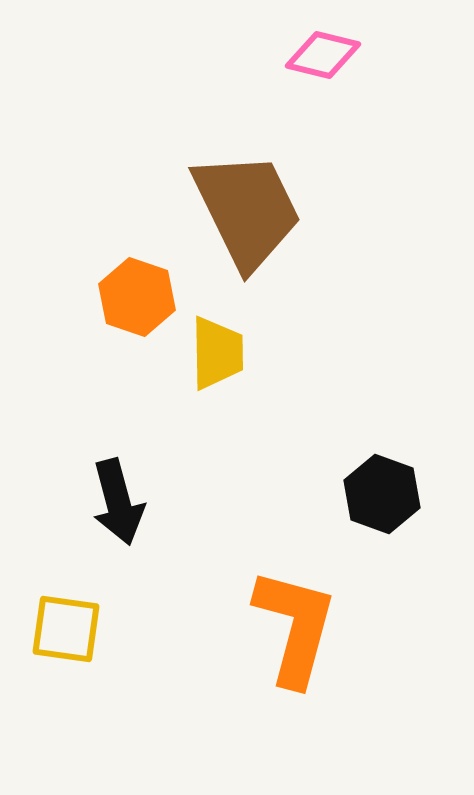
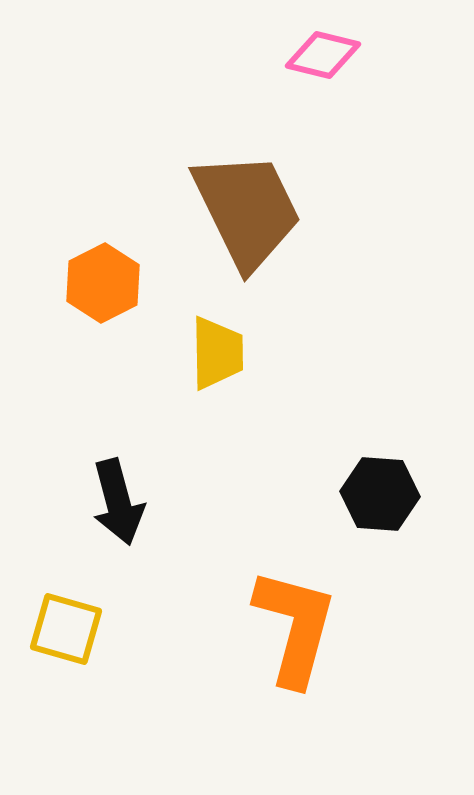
orange hexagon: moved 34 px left, 14 px up; rotated 14 degrees clockwise
black hexagon: moved 2 px left; rotated 16 degrees counterclockwise
yellow square: rotated 8 degrees clockwise
